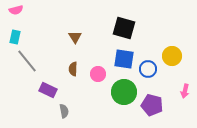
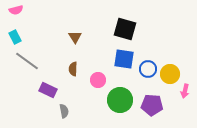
black square: moved 1 px right, 1 px down
cyan rectangle: rotated 40 degrees counterclockwise
yellow circle: moved 2 px left, 18 px down
gray line: rotated 15 degrees counterclockwise
pink circle: moved 6 px down
green circle: moved 4 px left, 8 px down
purple pentagon: rotated 10 degrees counterclockwise
